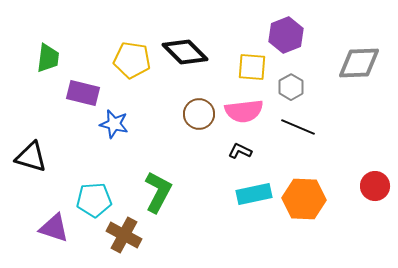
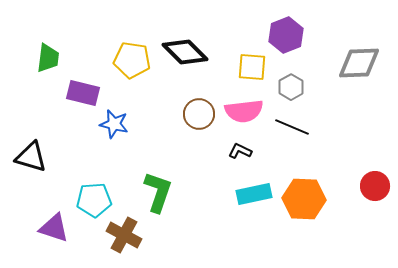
black line: moved 6 px left
green L-shape: rotated 9 degrees counterclockwise
